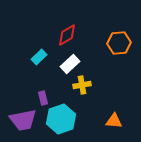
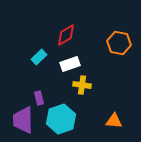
red diamond: moved 1 px left
orange hexagon: rotated 15 degrees clockwise
white rectangle: rotated 24 degrees clockwise
yellow cross: rotated 18 degrees clockwise
purple rectangle: moved 4 px left
purple trapezoid: rotated 100 degrees clockwise
